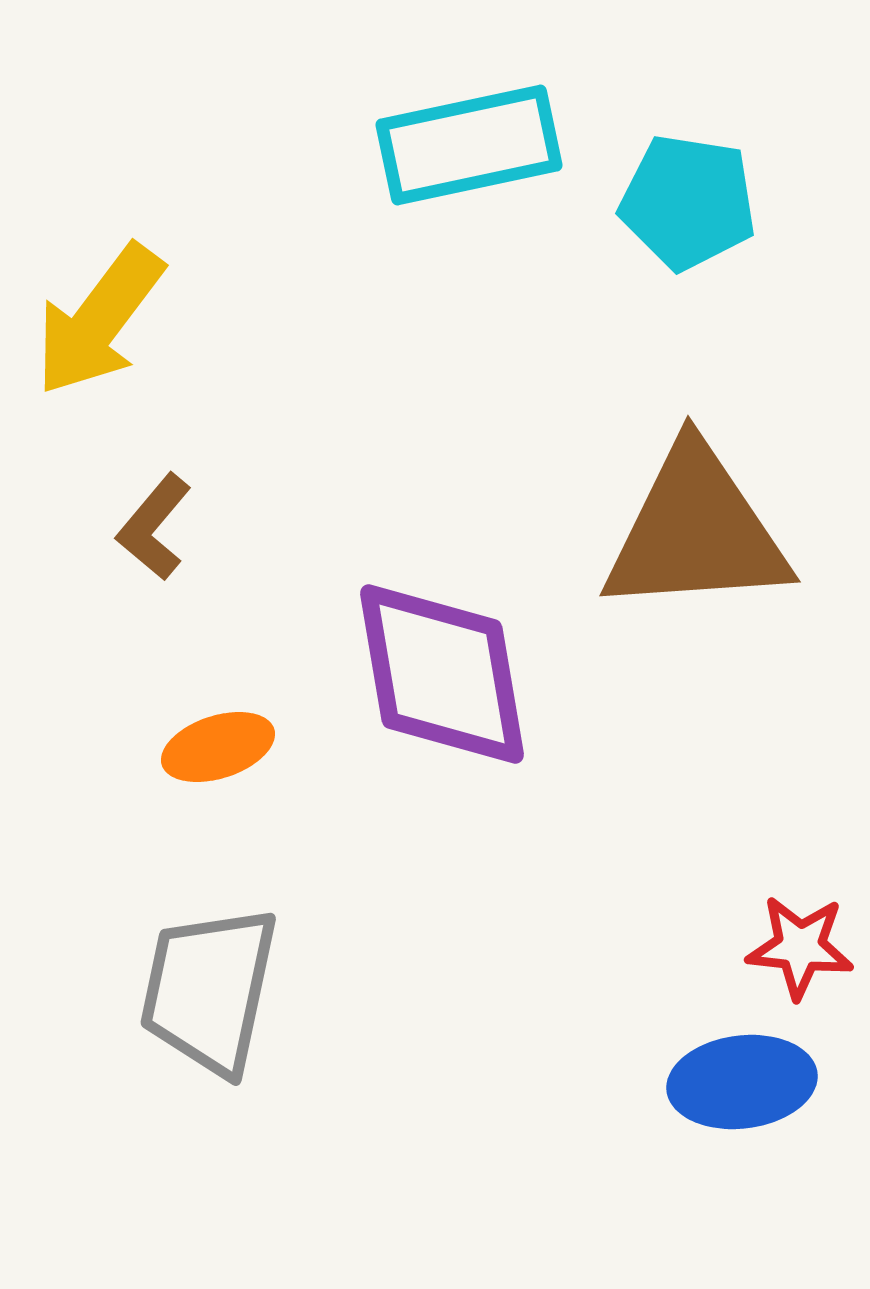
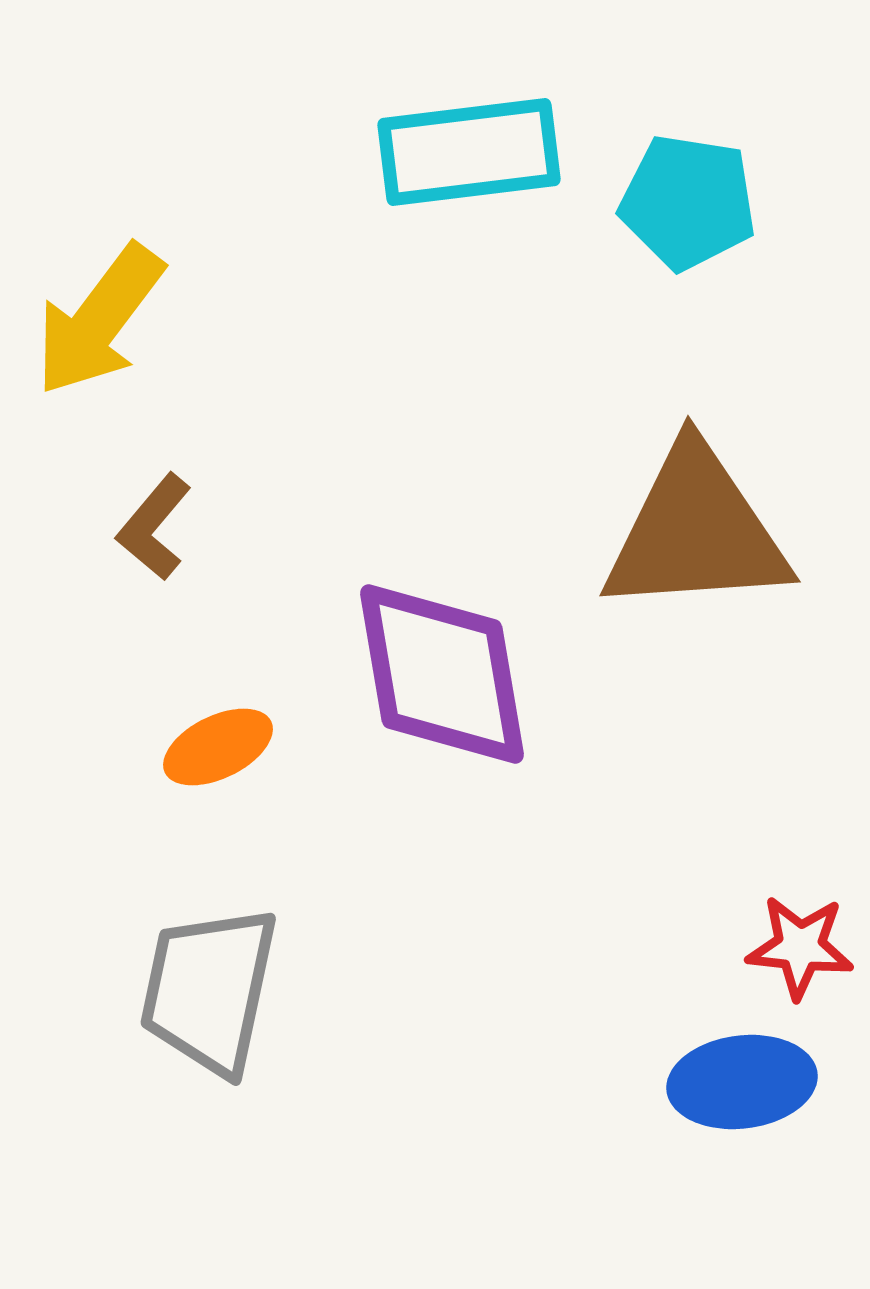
cyan rectangle: moved 7 px down; rotated 5 degrees clockwise
orange ellipse: rotated 8 degrees counterclockwise
